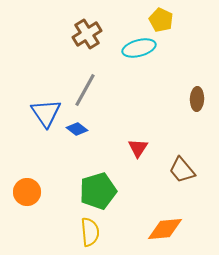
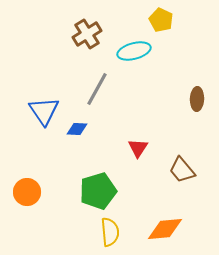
cyan ellipse: moved 5 px left, 3 px down
gray line: moved 12 px right, 1 px up
blue triangle: moved 2 px left, 2 px up
blue diamond: rotated 35 degrees counterclockwise
yellow semicircle: moved 20 px right
